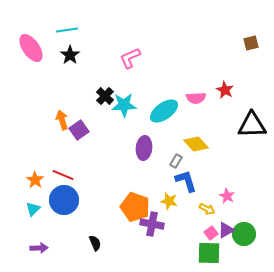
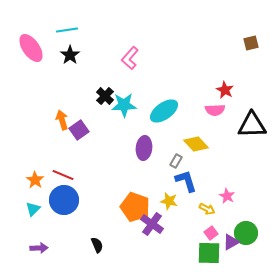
pink L-shape: rotated 25 degrees counterclockwise
pink semicircle: moved 19 px right, 12 px down
purple cross: rotated 25 degrees clockwise
purple triangle: moved 5 px right, 12 px down
green circle: moved 2 px right, 1 px up
black semicircle: moved 2 px right, 2 px down
